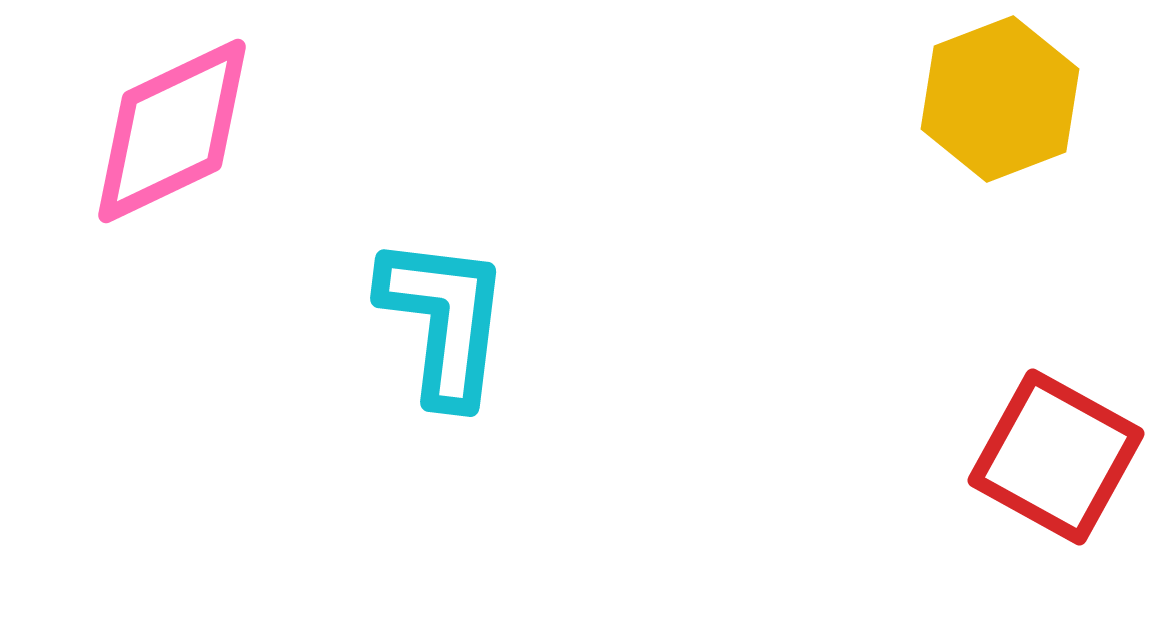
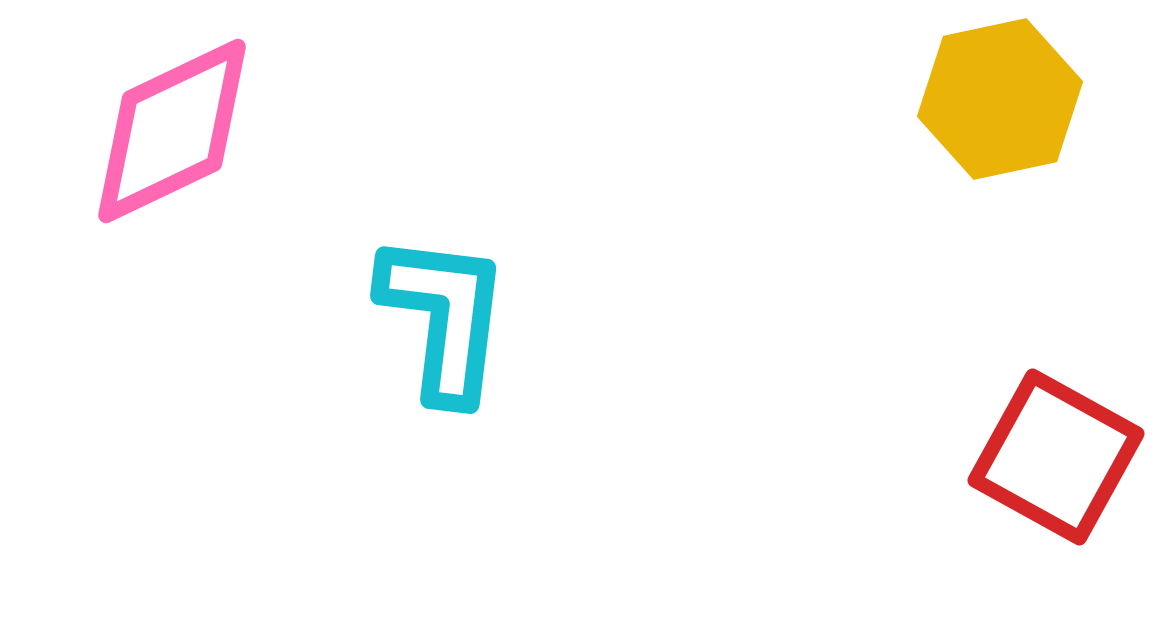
yellow hexagon: rotated 9 degrees clockwise
cyan L-shape: moved 3 px up
